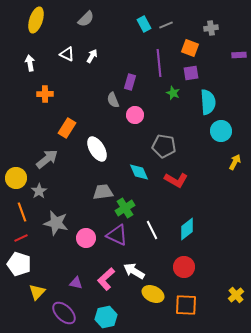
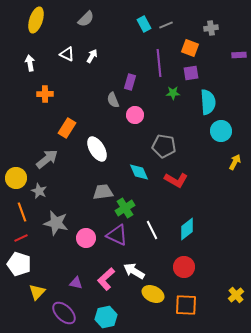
green star at (173, 93): rotated 24 degrees counterclockwise
gray star at (39, 191): rotated 14 degrees counterclockwise
